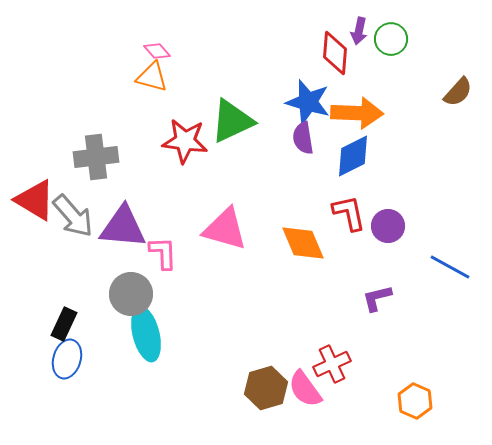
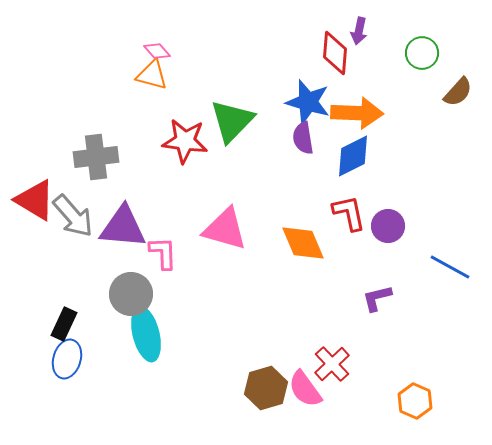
green circle: moved 31 px right, 14 px down
orange triangle: moved 2 px up
green triangle: rotated 21 degrees counterclockwise
red cross: rotated 18 degrees counterclockwise
